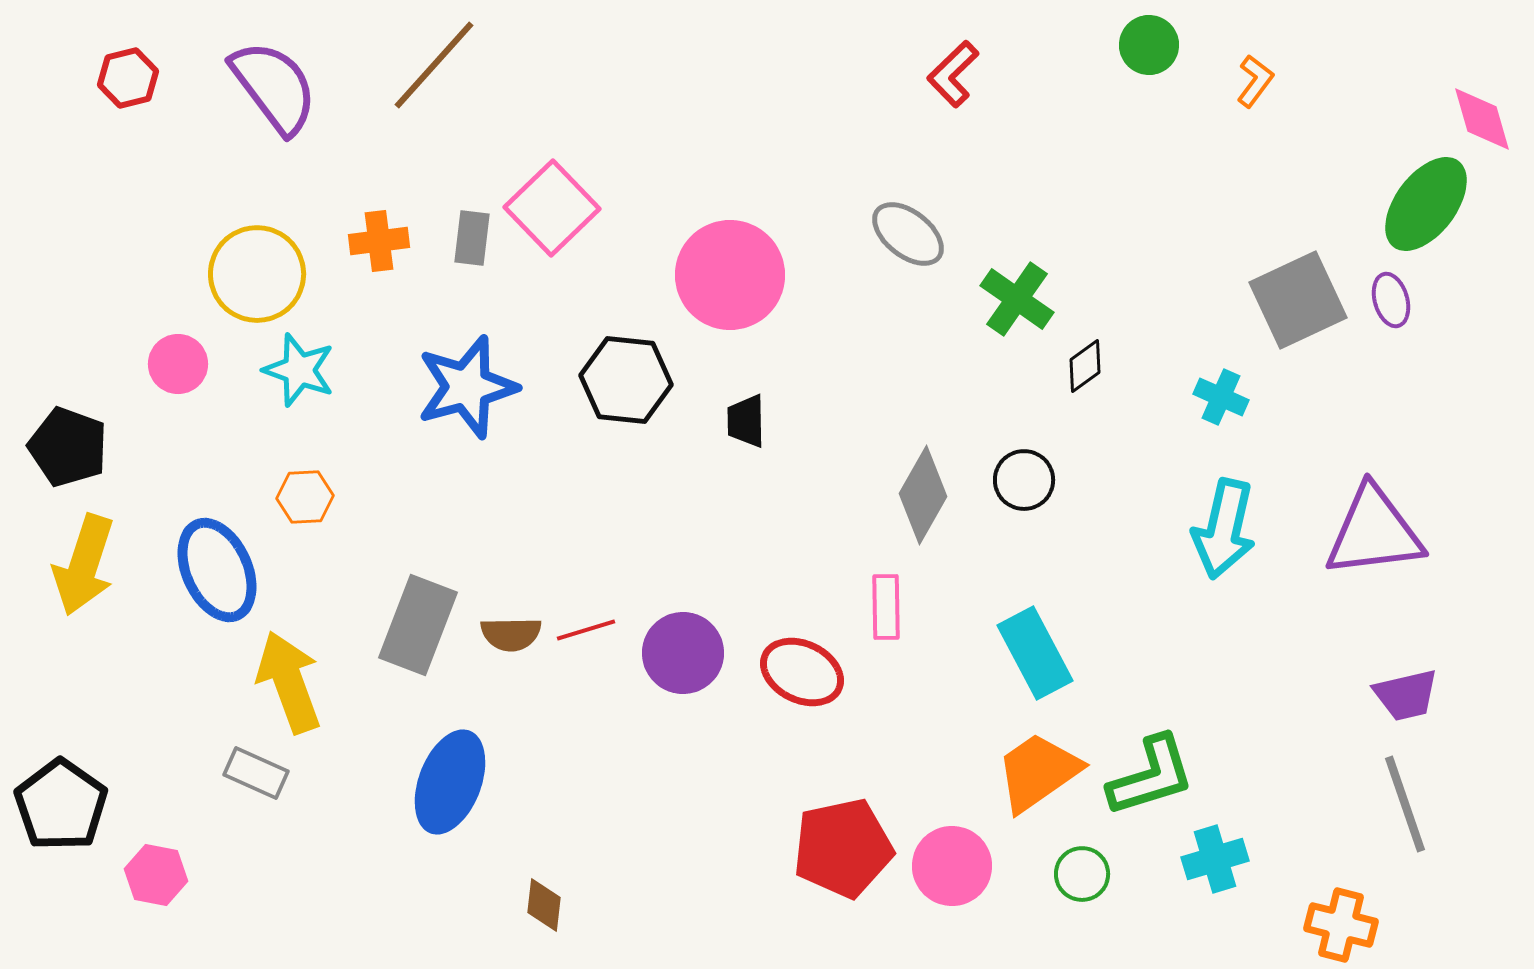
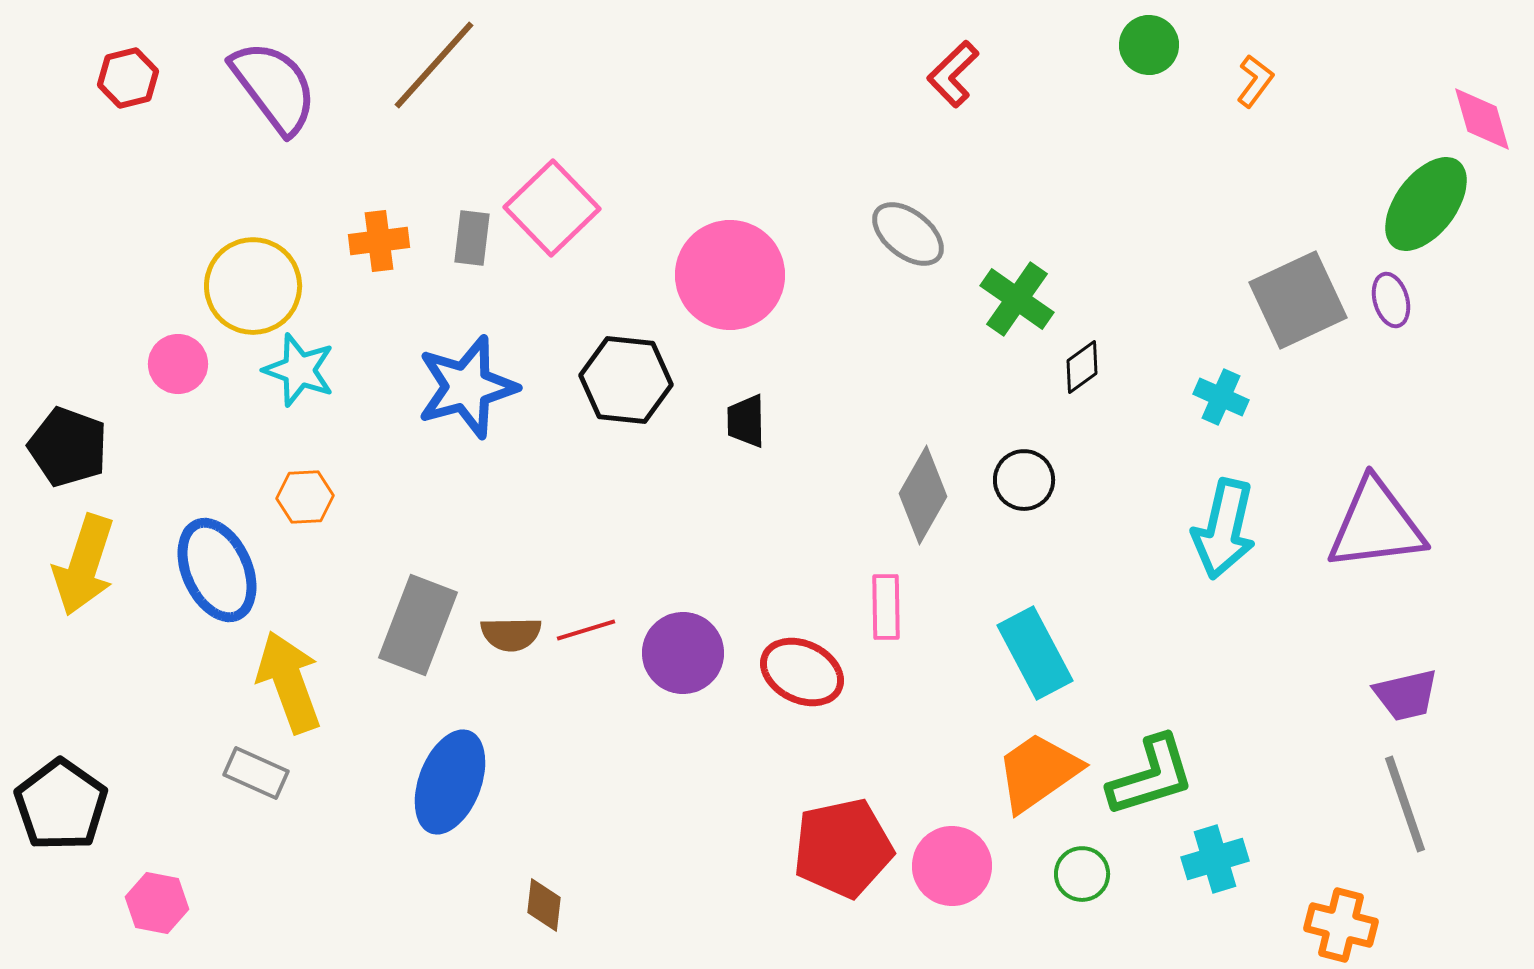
yellow circle at (257, 274): moved 4 px left, 12 px down
black diamond at (1085, 366): moved 3 px left, 1 px down
purple triangle at (1374, 532): moved 2 px right, 7 px up
pink hexagon at (156, 875): moved 1 px right, 28 px down
